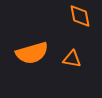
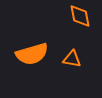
orange semicircle: moved 1 px down
